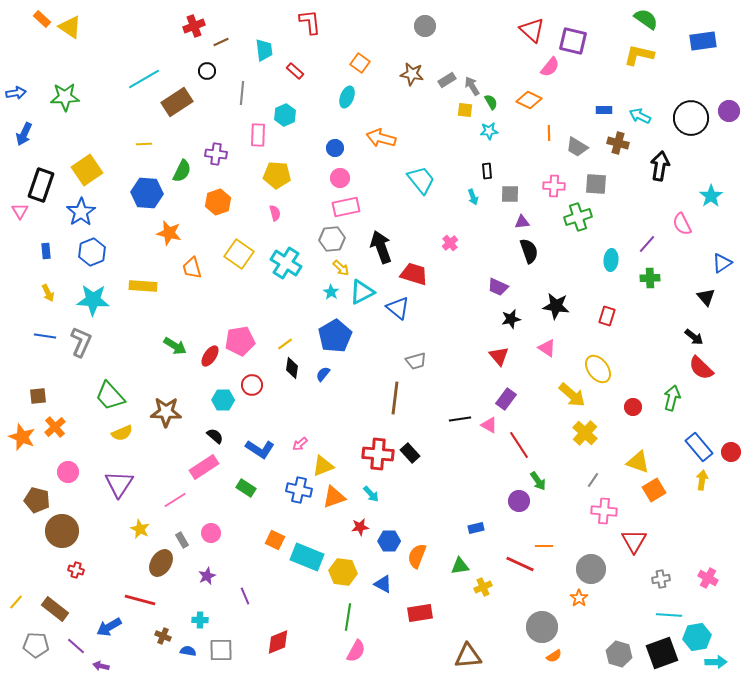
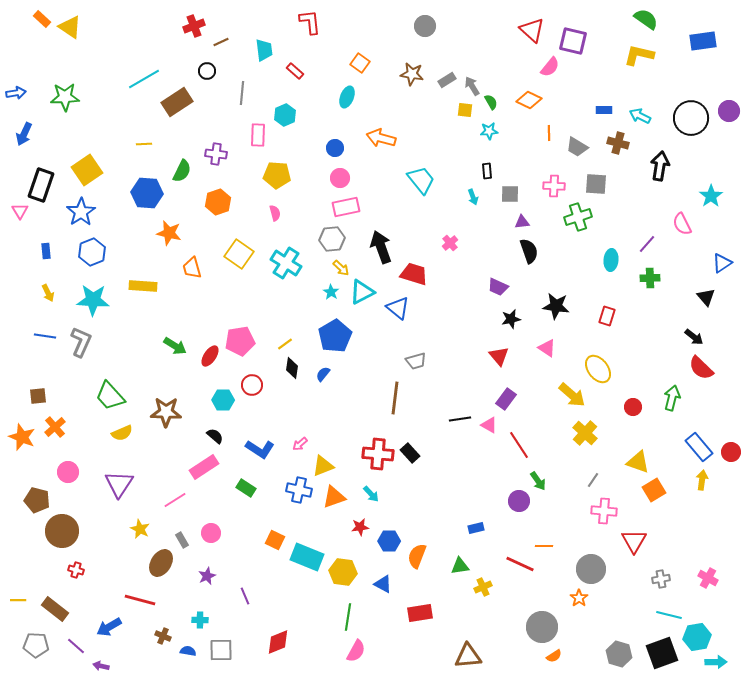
yellow line at (16, 602): moved 2 px right, 2 px up; rotated 49 degrees clockwise
cyan line at (669, 615): rotated 10 degrees clockwise
